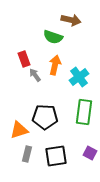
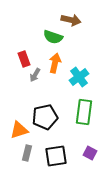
orange arrow: moved 2 px up
gray arrow: rotated 112 degrees counterclockwise
black pentagon: rotated 15 degrees counterclockwise
gray rectangle: moved 1 px up
